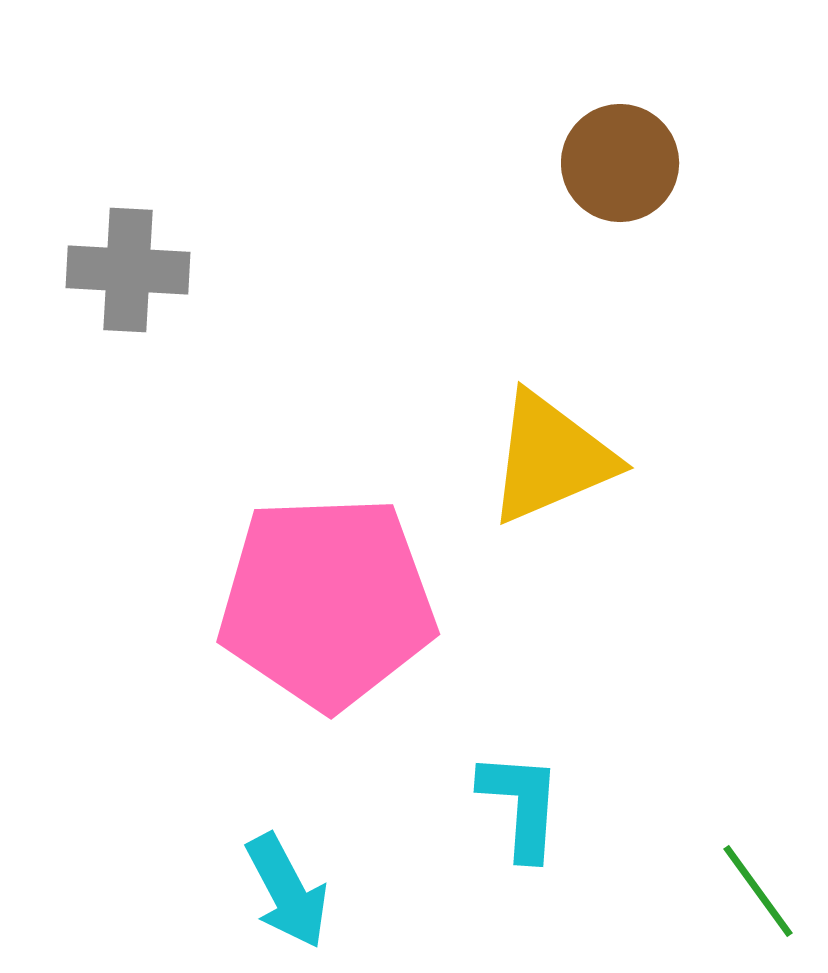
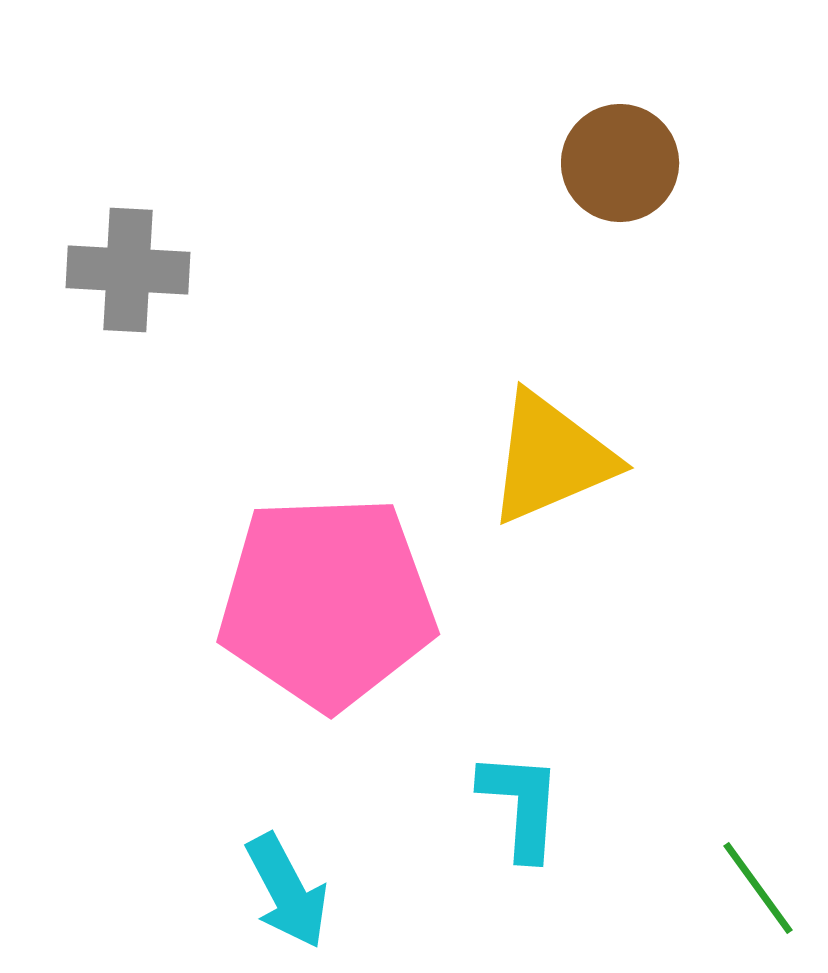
green line: moved 3 px up
